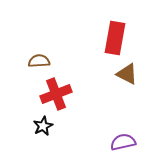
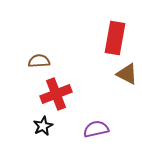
purple semicircle: moved 27 px left, 13 px up
